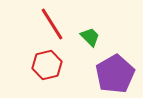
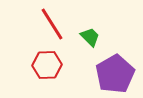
red hexagon: rotated 12 degrees clockwise
